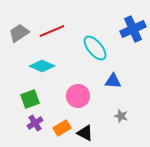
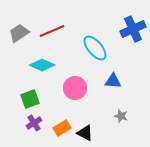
cyan diamond: moved 1 px up
pink circle: moved 3 px left, 8 px up
purple cross: moved 1 px left
